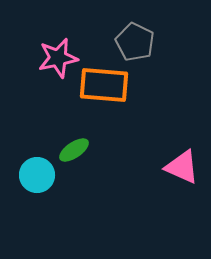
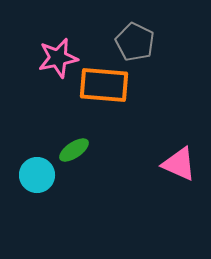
pink triangle: moved 3 px left, 3 px up
